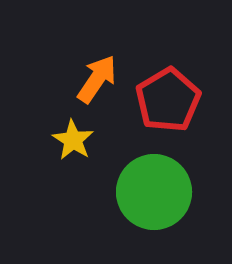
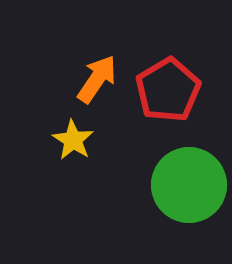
red pentagon: moved 10 px up
green circle: moved 35 px right, 7 px up
